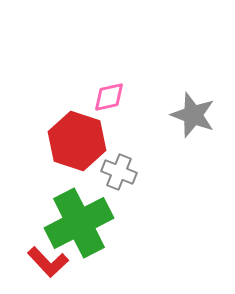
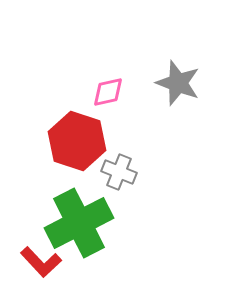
pink diamond: moved 1 px left, 5 px up
gray star: moved 15 px left, 32 px up
red L-shape: moved 7 px left
